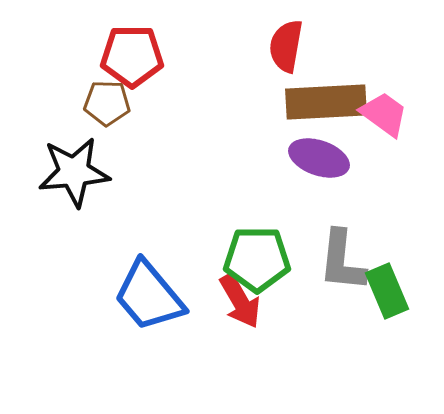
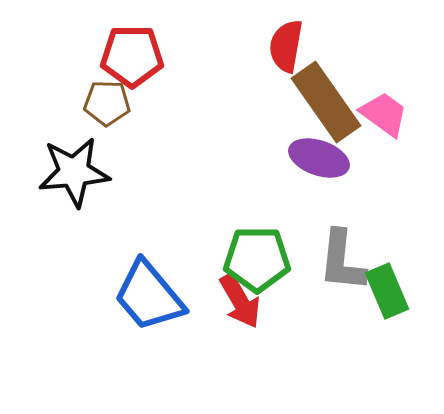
brown rectangle: rotated 58 degrees clockwise
